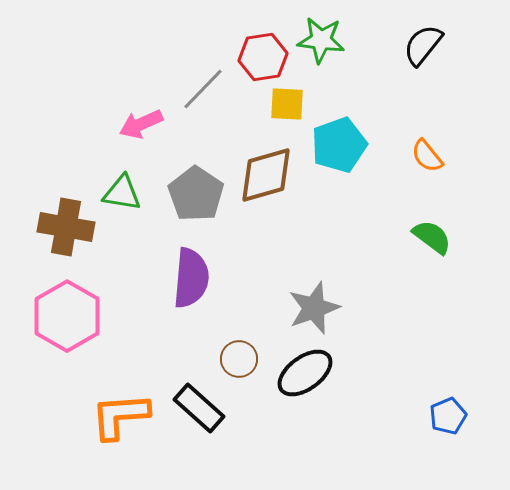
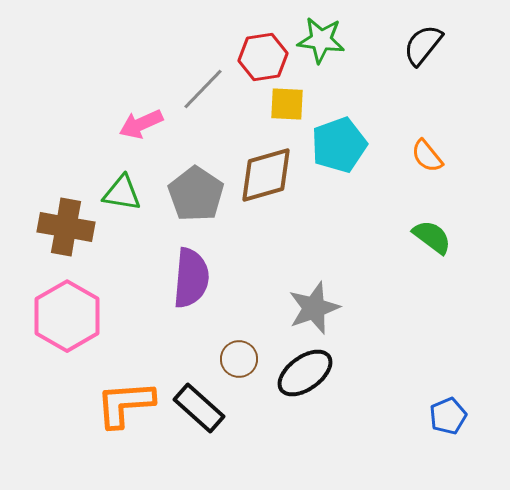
orange L-shape: moved 5 px right, 12 px up
